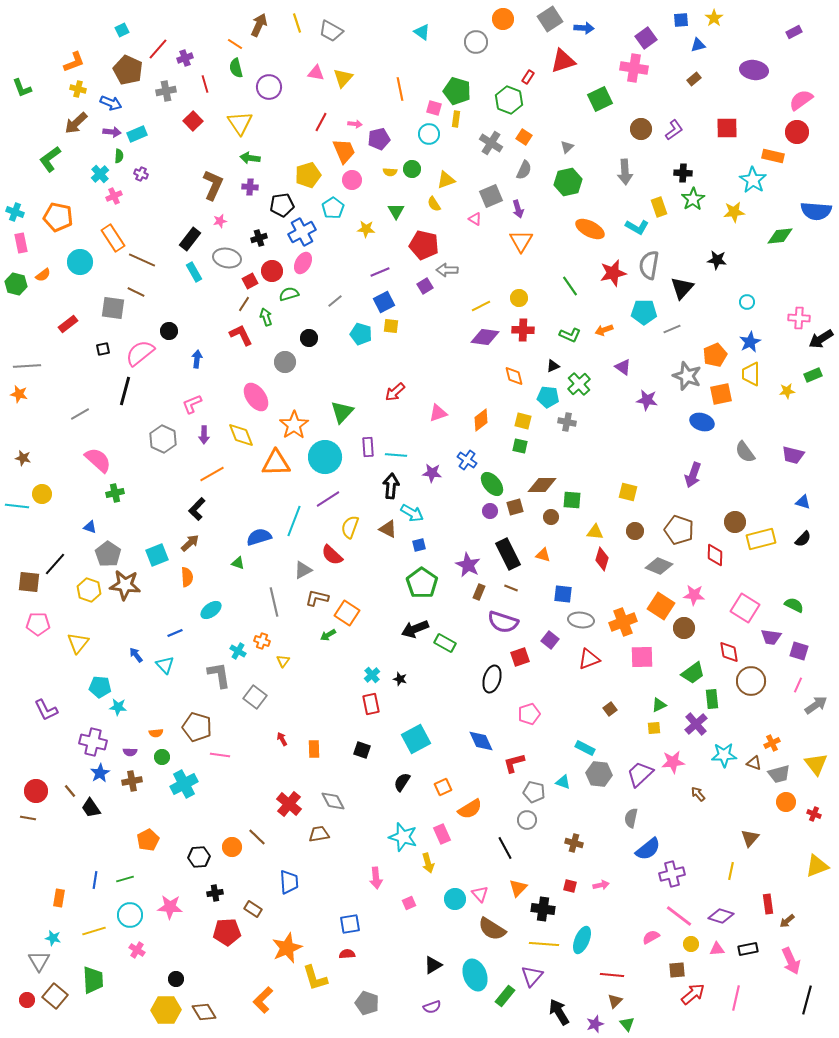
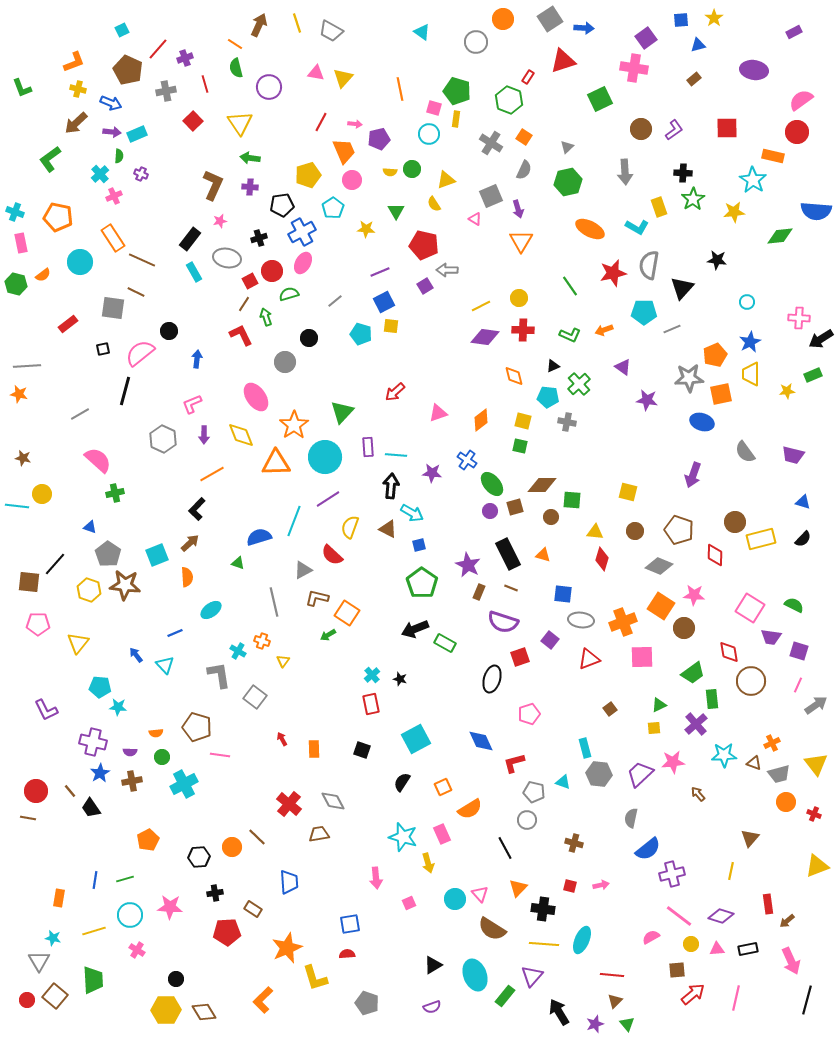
gray star at (687, 376): moved 2 px right, 2 px down; rotated 24 degrees counterclockwise
pink square at (745, 608): moved 5 px right
cyan rectangle at (585, 748): rotated 48 degrees clockwise
